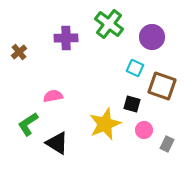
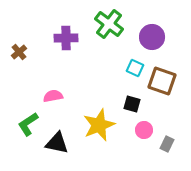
brown square: moved 5 px up
yellow star: moved 6 px left, 1 px down
black triangle: rotated 20 degrees counterclockwise
